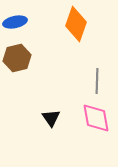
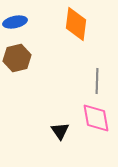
orange diamond: rotated 12 degrees counterclockwise
black triangle: moved 9 px right, 13 px down
